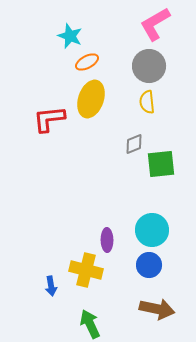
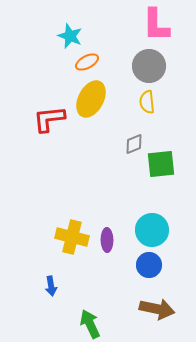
pink L-shape: moved 1 px right, 1 px down; rotated 60 degrees counterclockwise
yellow ellipse: rotated 9 degrees clockwise
yellow cross: moved 14 px left, 33 px up
